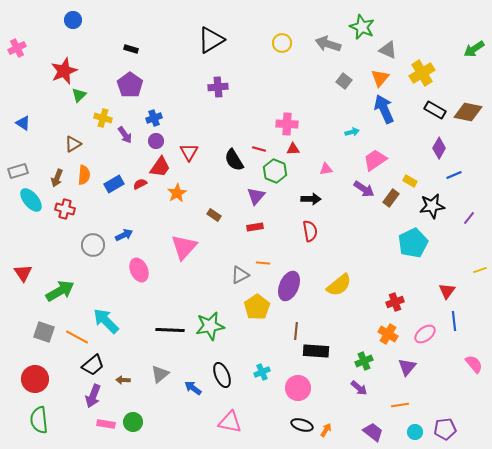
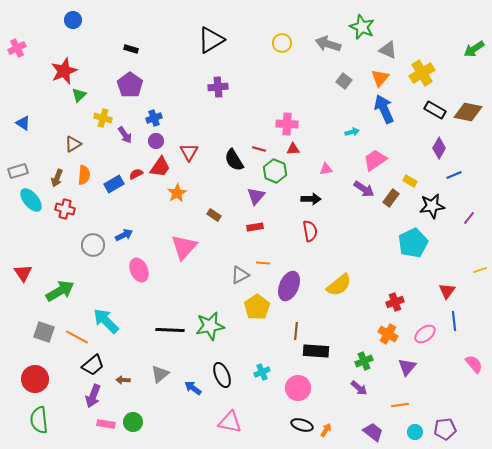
red semicircle at (140, 184): moved 4 px left, 10 px up
